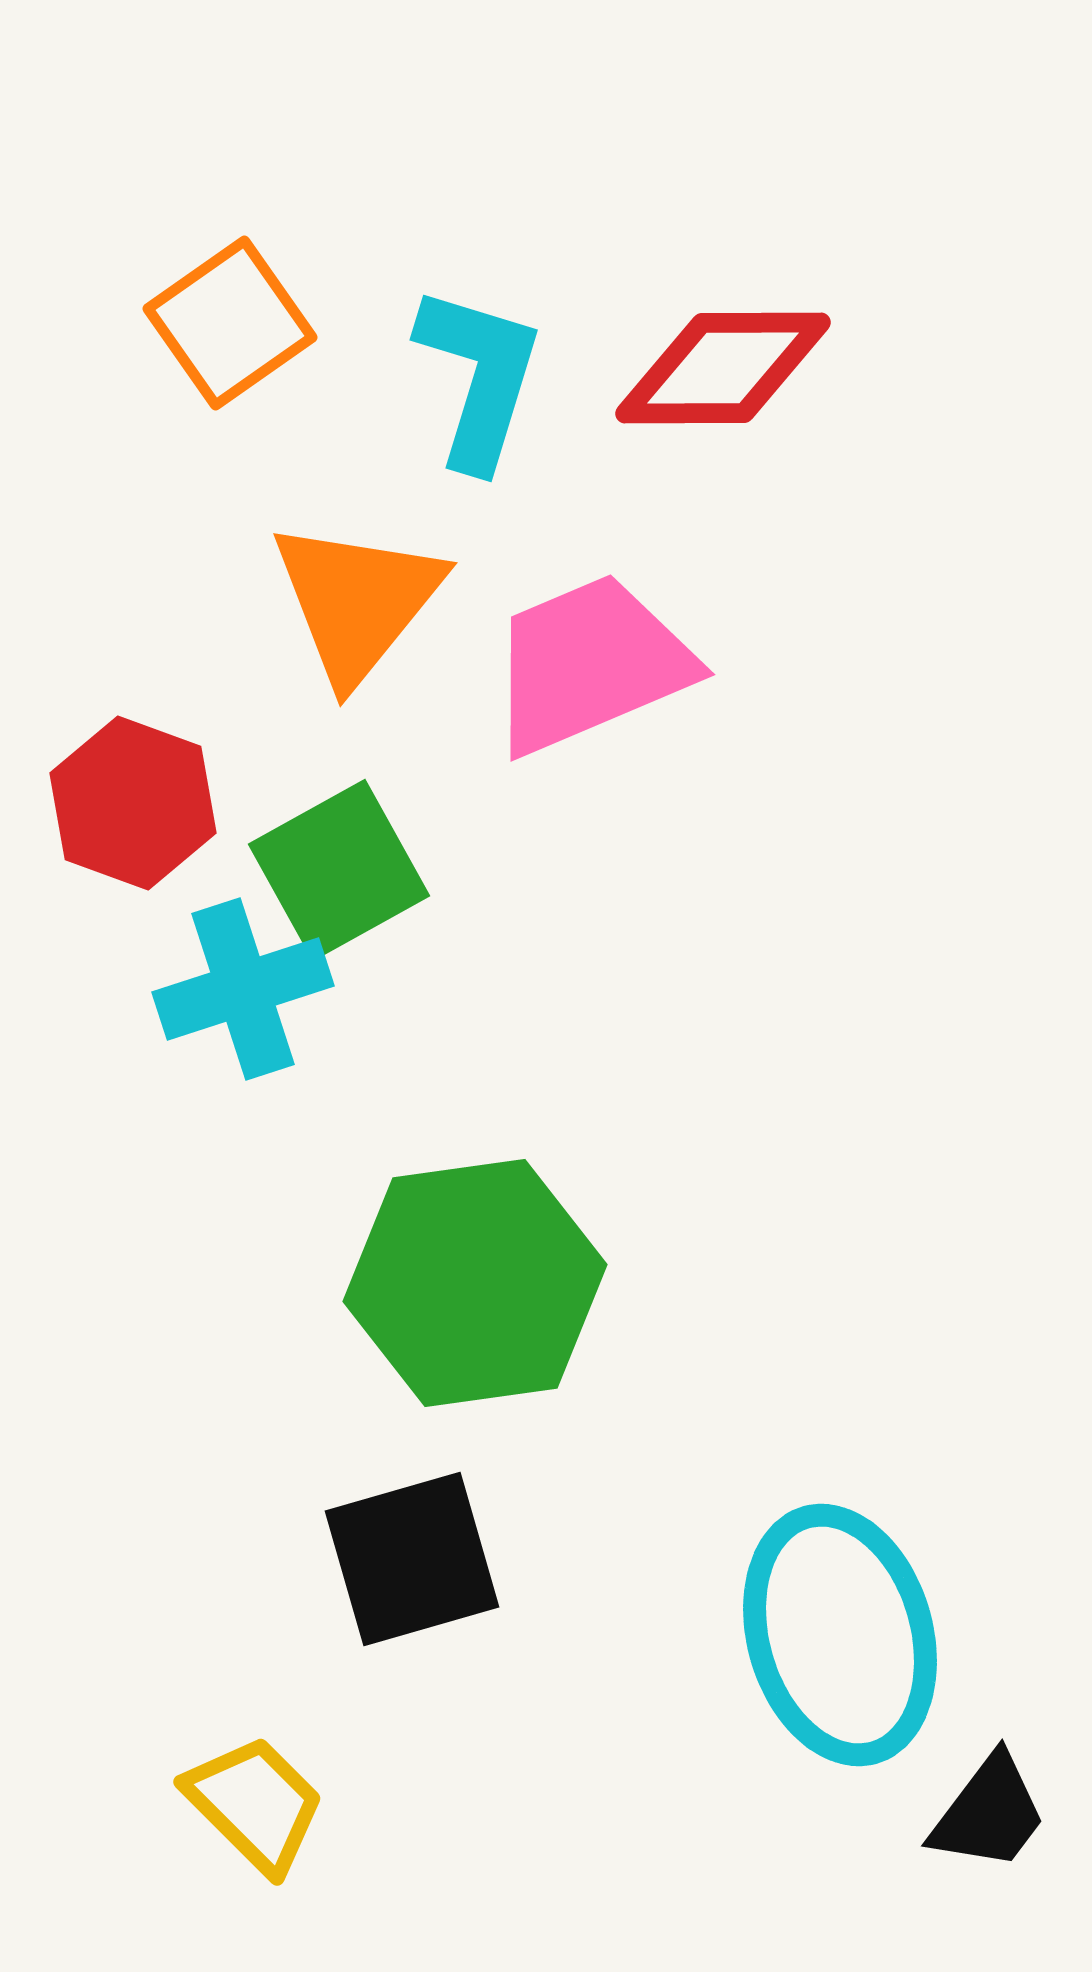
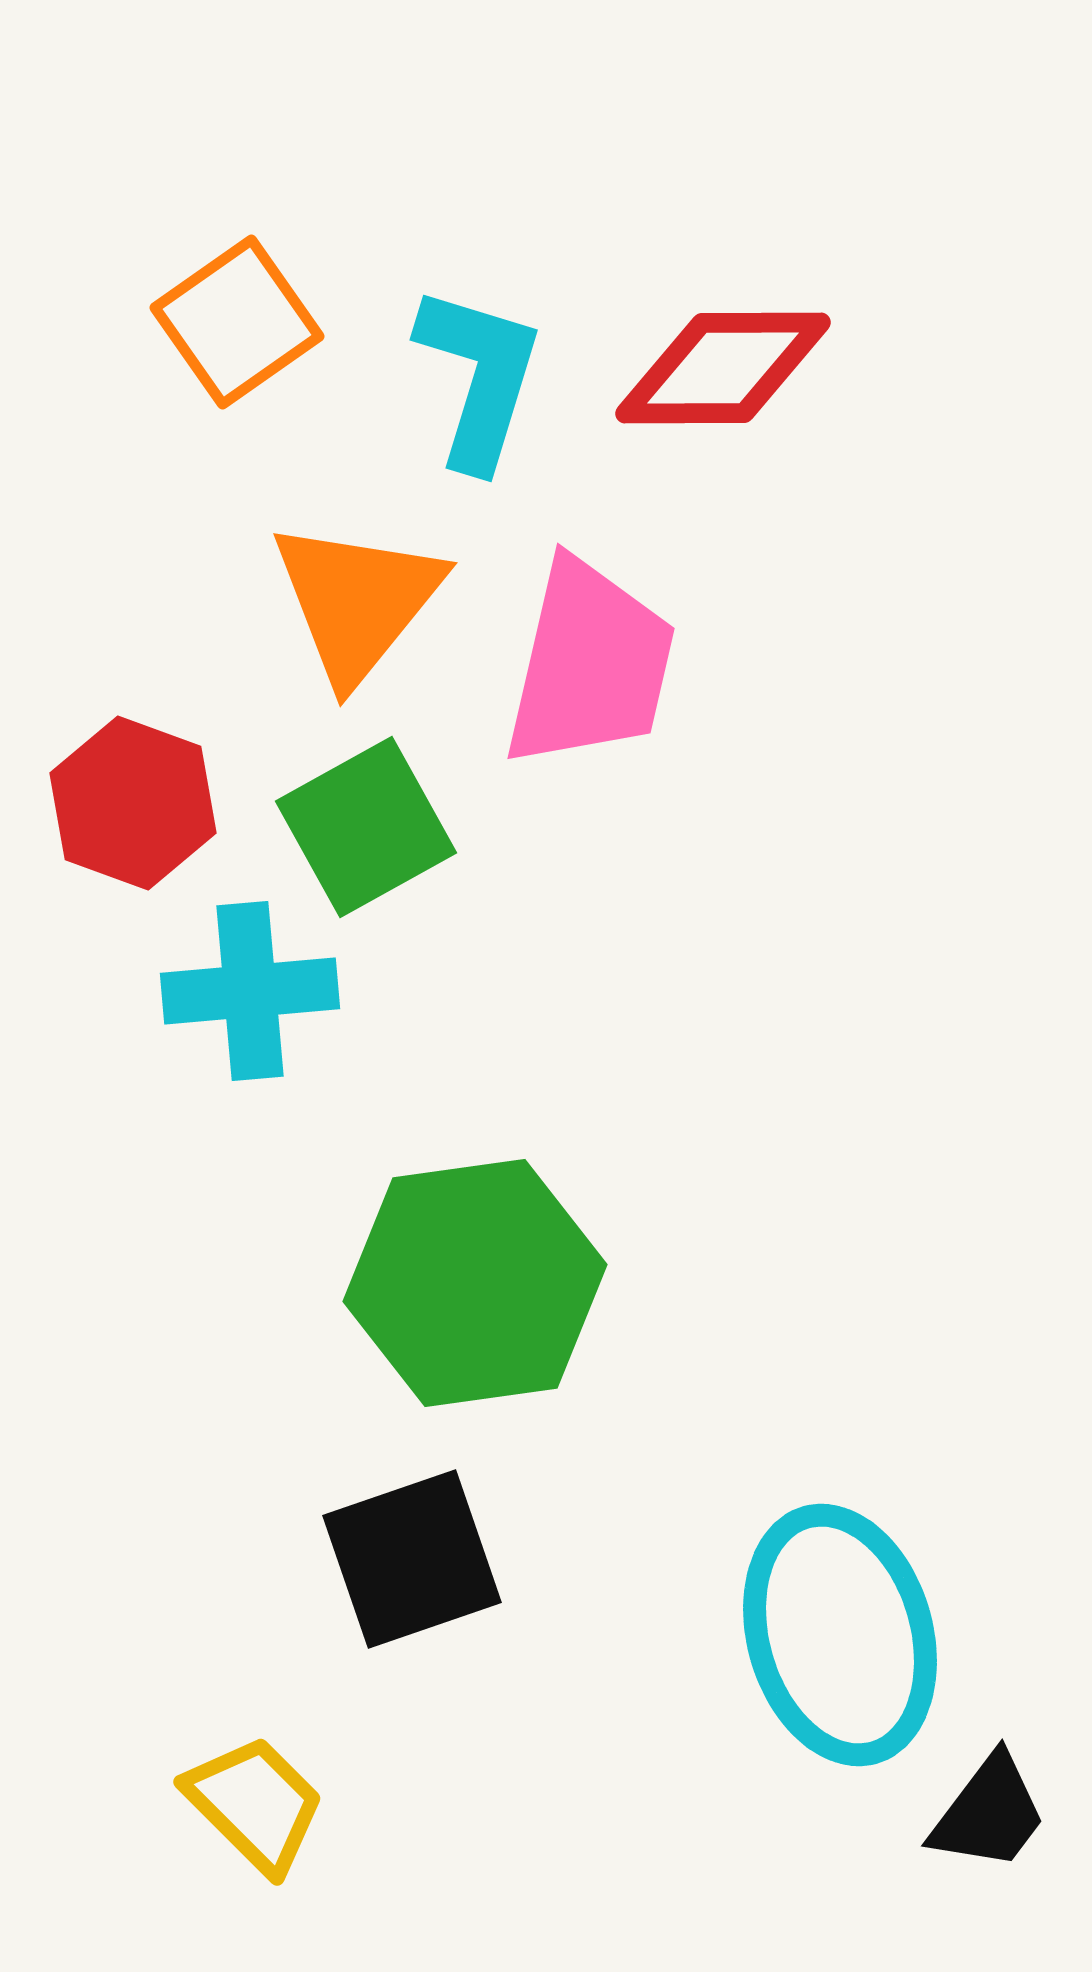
orange square: moved 7 px right, 1 px up
pink trapezoid: rotated 126 degrees clockwise
green square: moved 27 px right, 43 px up
cyan cross: moved 7 px right, 2 px down; rotated 13 degrees clockwise
black square: rotated 3 degrees counterclockwise
